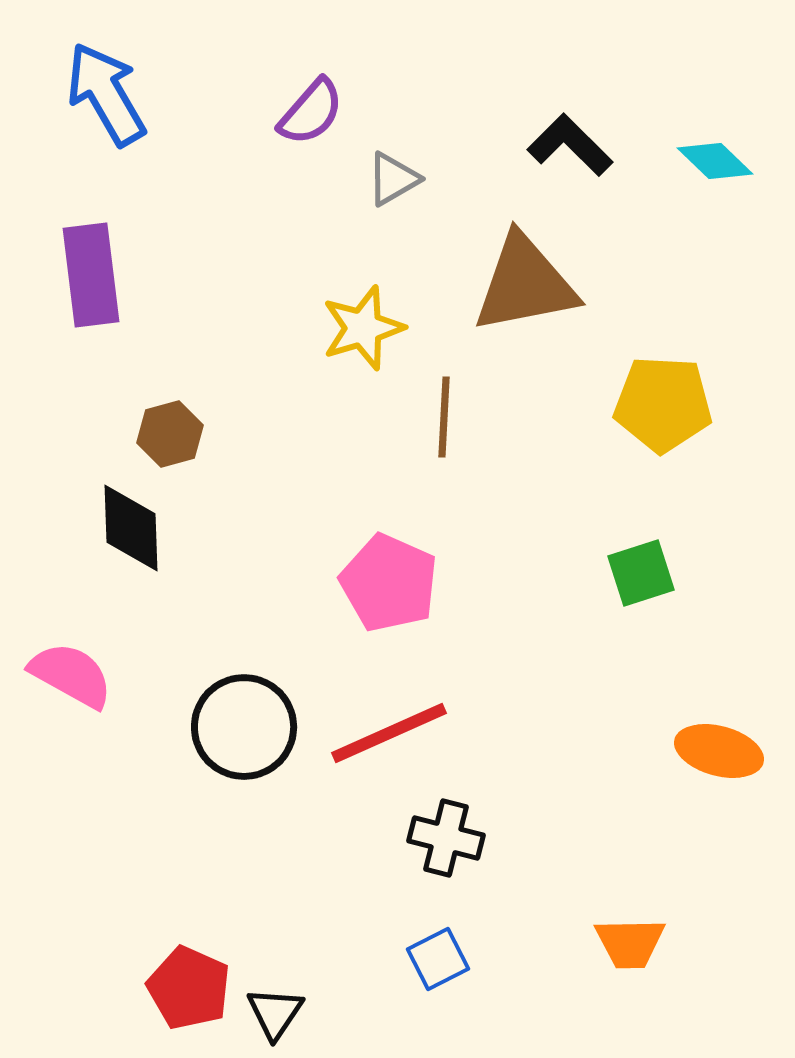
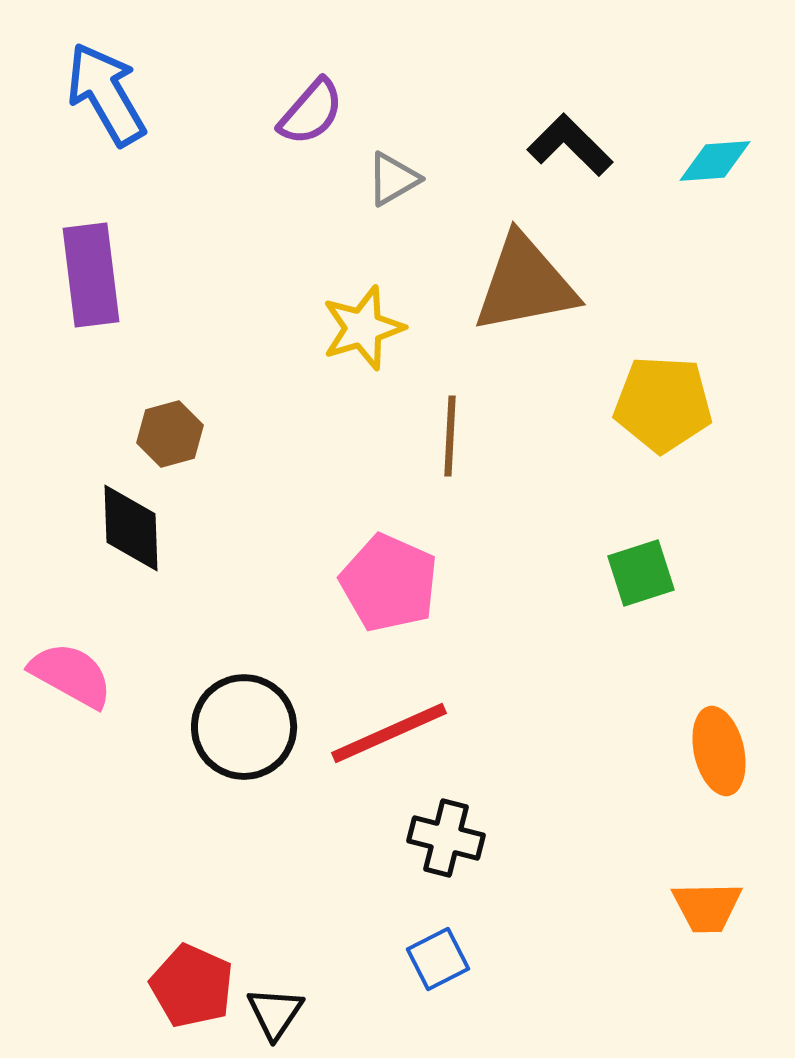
cyan diamond: rotated 48 degrees counterclockwise
brown line: moved 6 px right, 19 px down
orange ellipse: rotated 62 degrees clockwise
orange trapezoid: moved 77 px right, 36 px up
red pentagon: moved 3 px right, 2 px up
